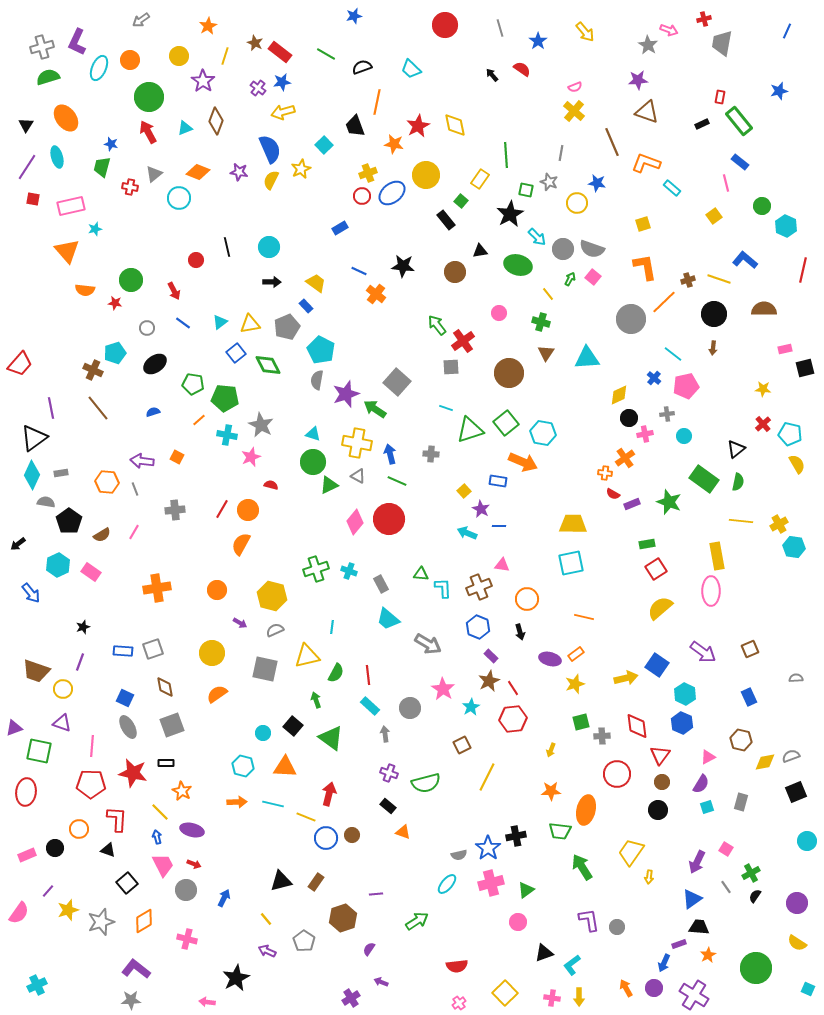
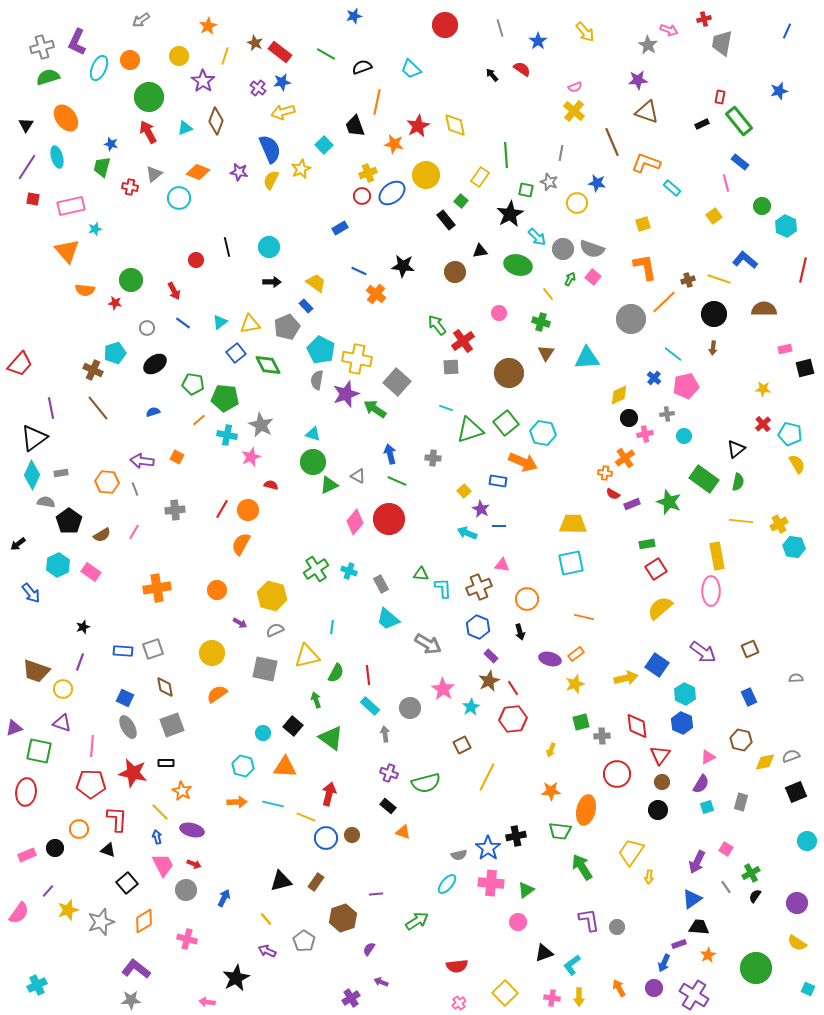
yellow rectangle at (480, 179): moved 2 px up
yellow cross at (357, 443): moved 84 px up
gray cross at (431, 454): moved 2 px right, 4 px down
green cross at (316, 569): rotated 15 degrees counterclockwise
pink cross at (491, 883): rotated 20 degrees clockwise
orange arrow at (626, 988): moved 7 px left
